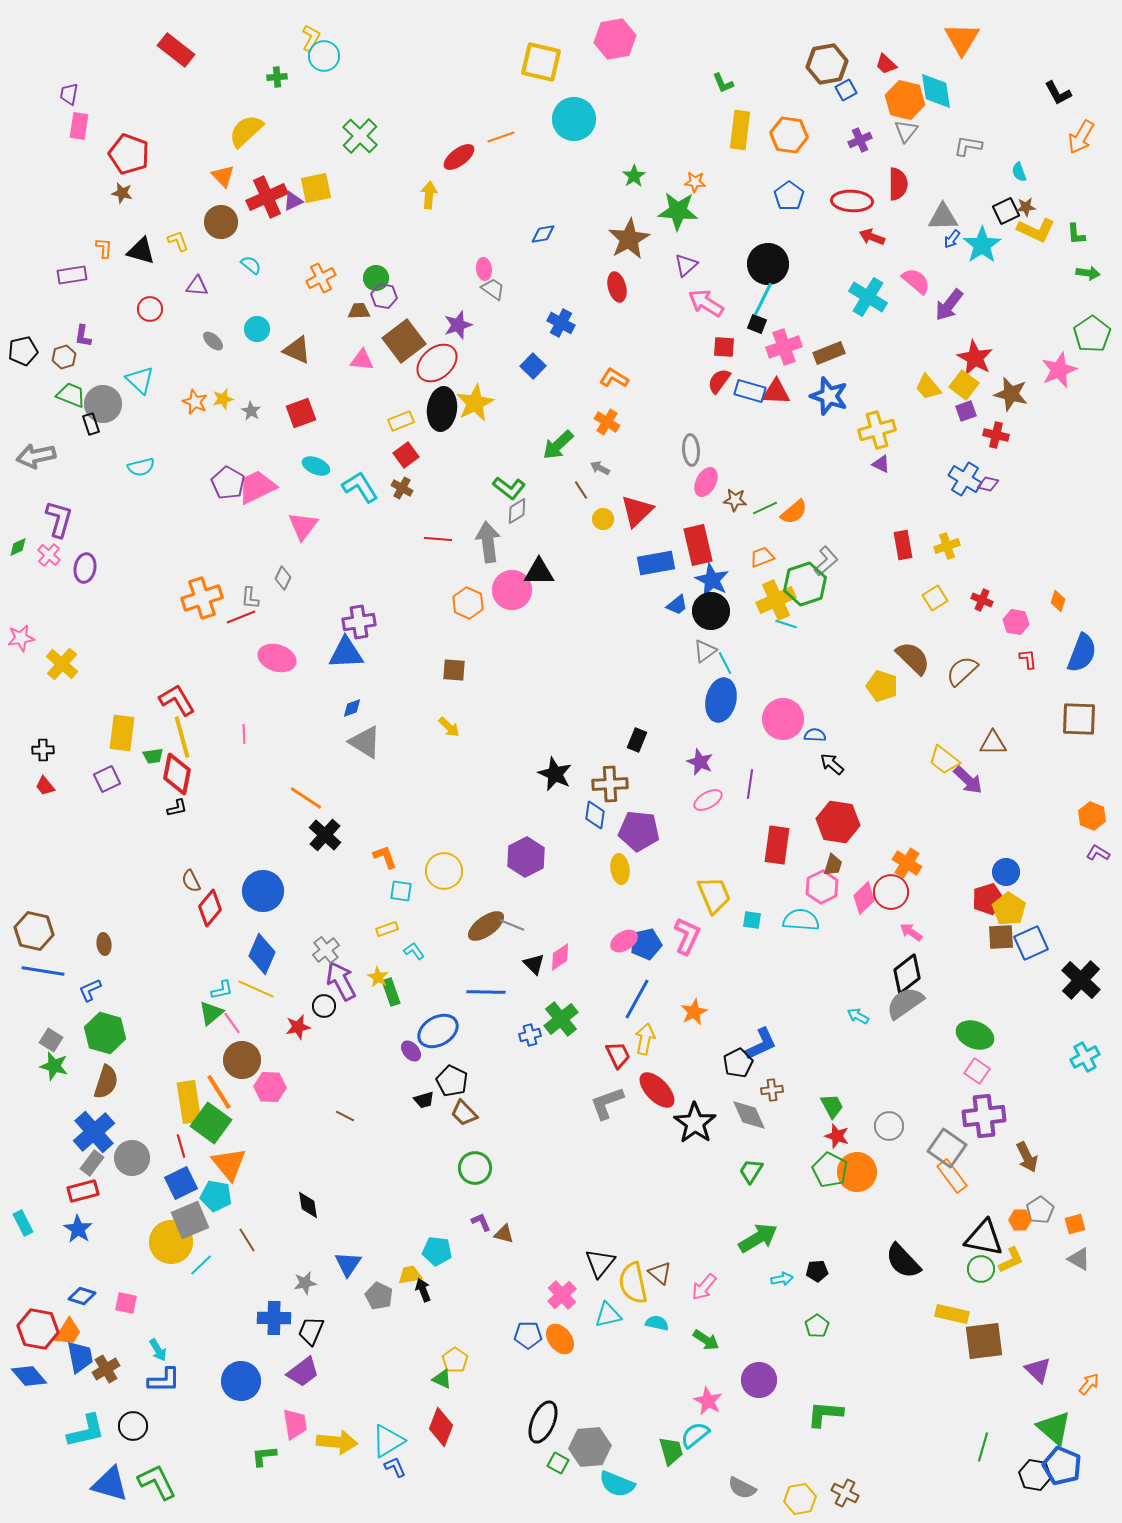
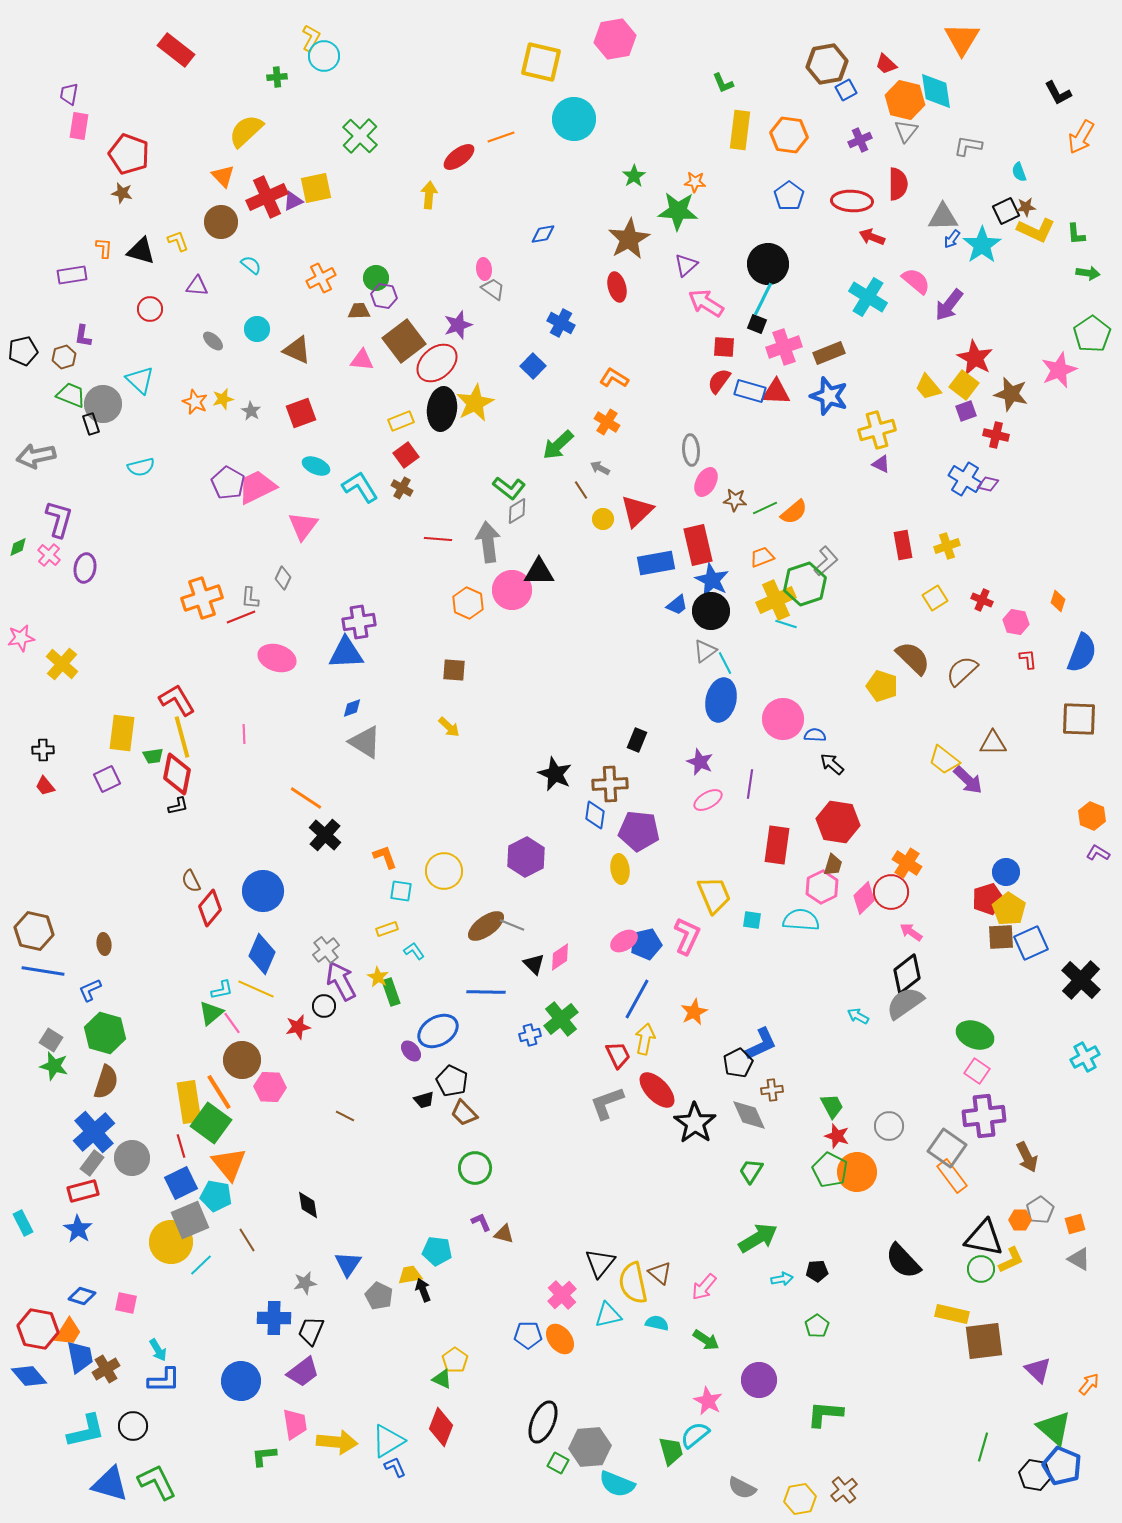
black L-shape at (177, 808): moved 1 px right, 2 px up
brown cross at (845, 1493): moved 1 px left, 3 px up; rotated 24 degrees clockwise
